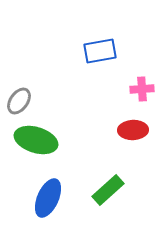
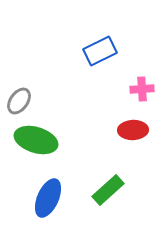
blue rectangle: rotated 16 degrees counterclockwise
